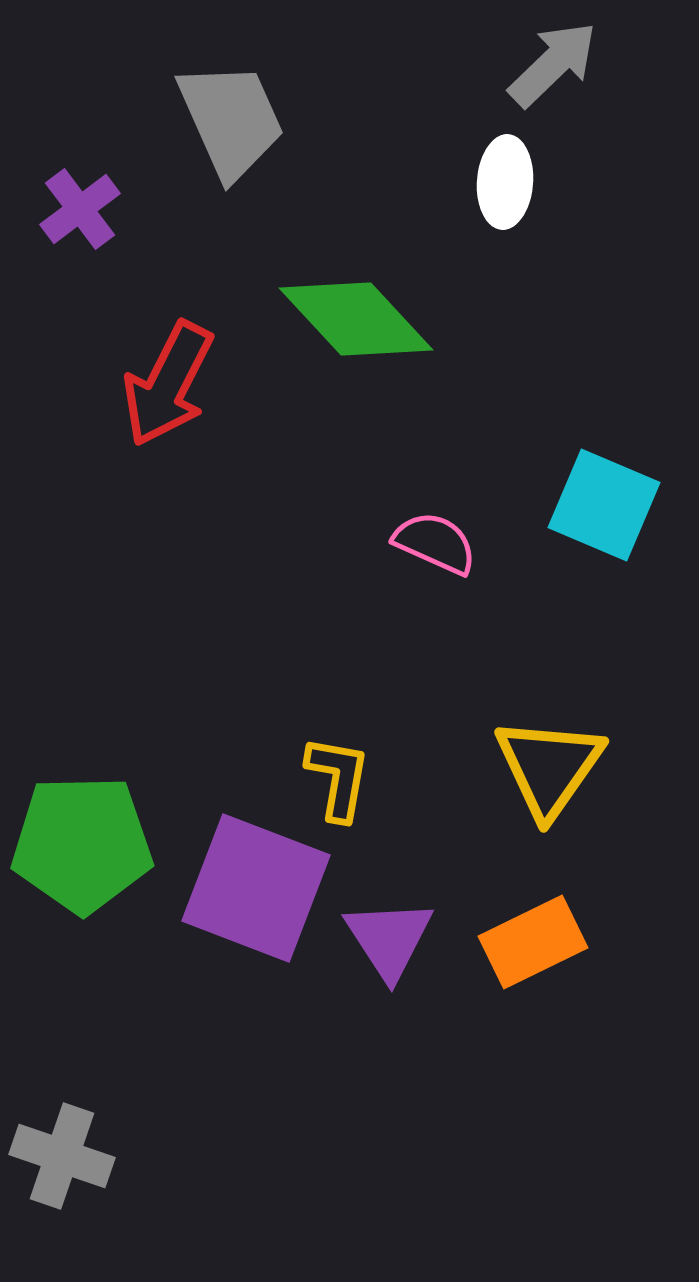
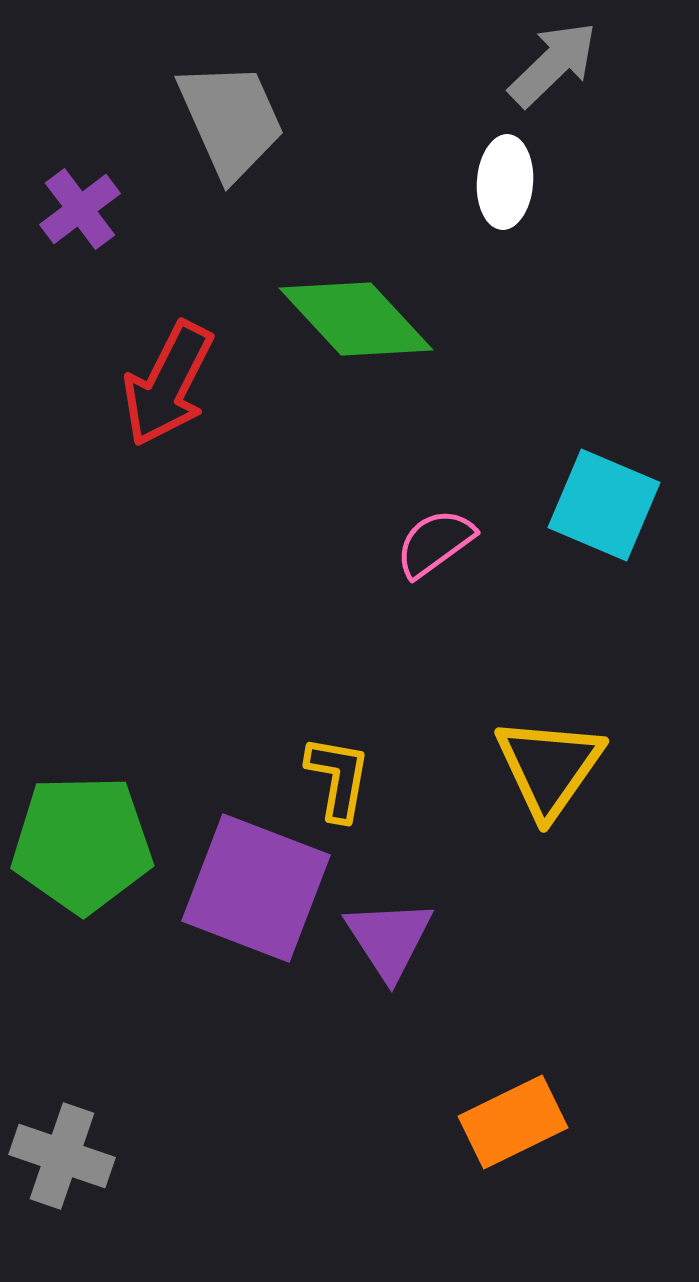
pink semicircle: rotated 60 degrees counterclockwise
orange rectangle: moved 20 px left, 180 px down
